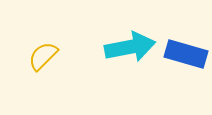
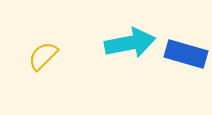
cyan arrow: moved 4 px up
